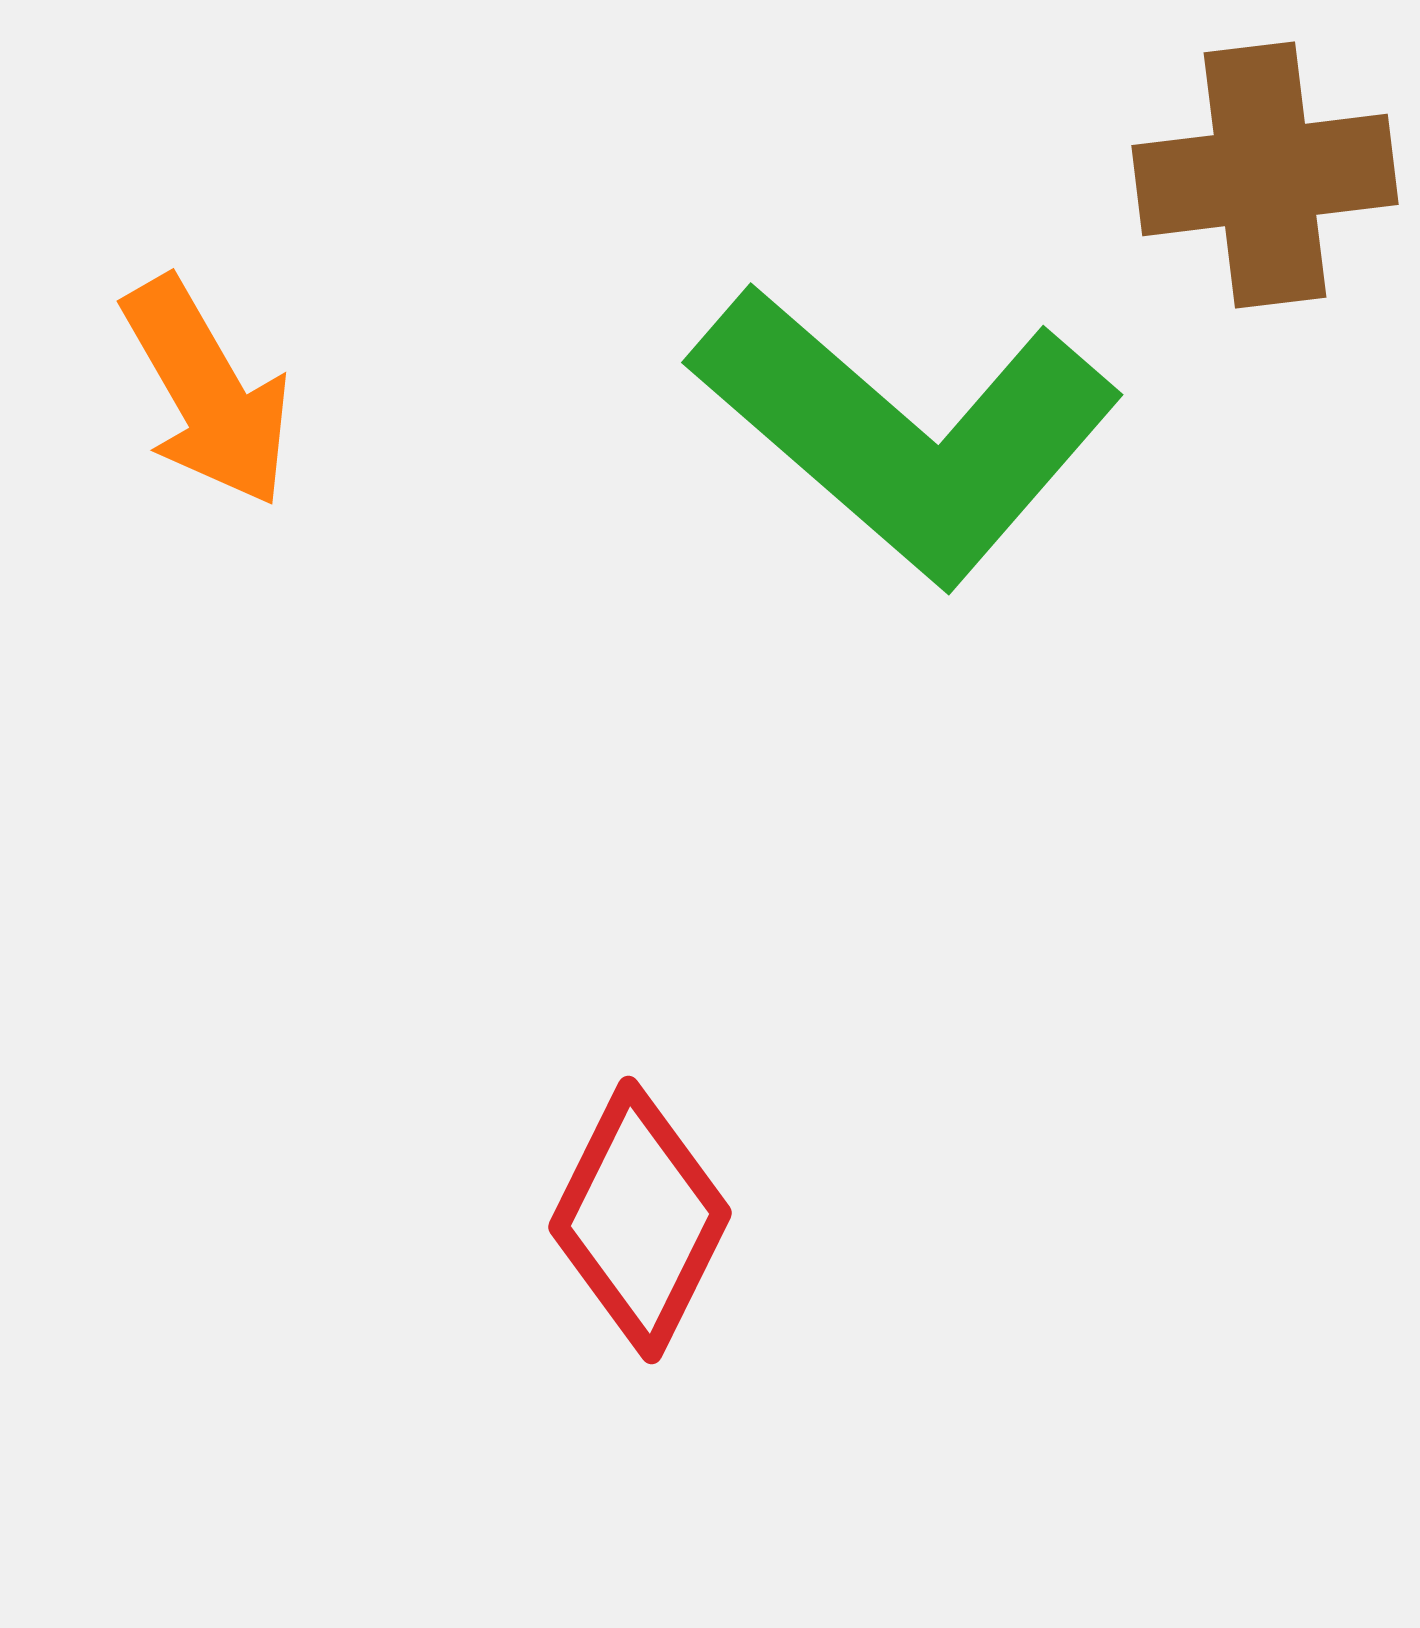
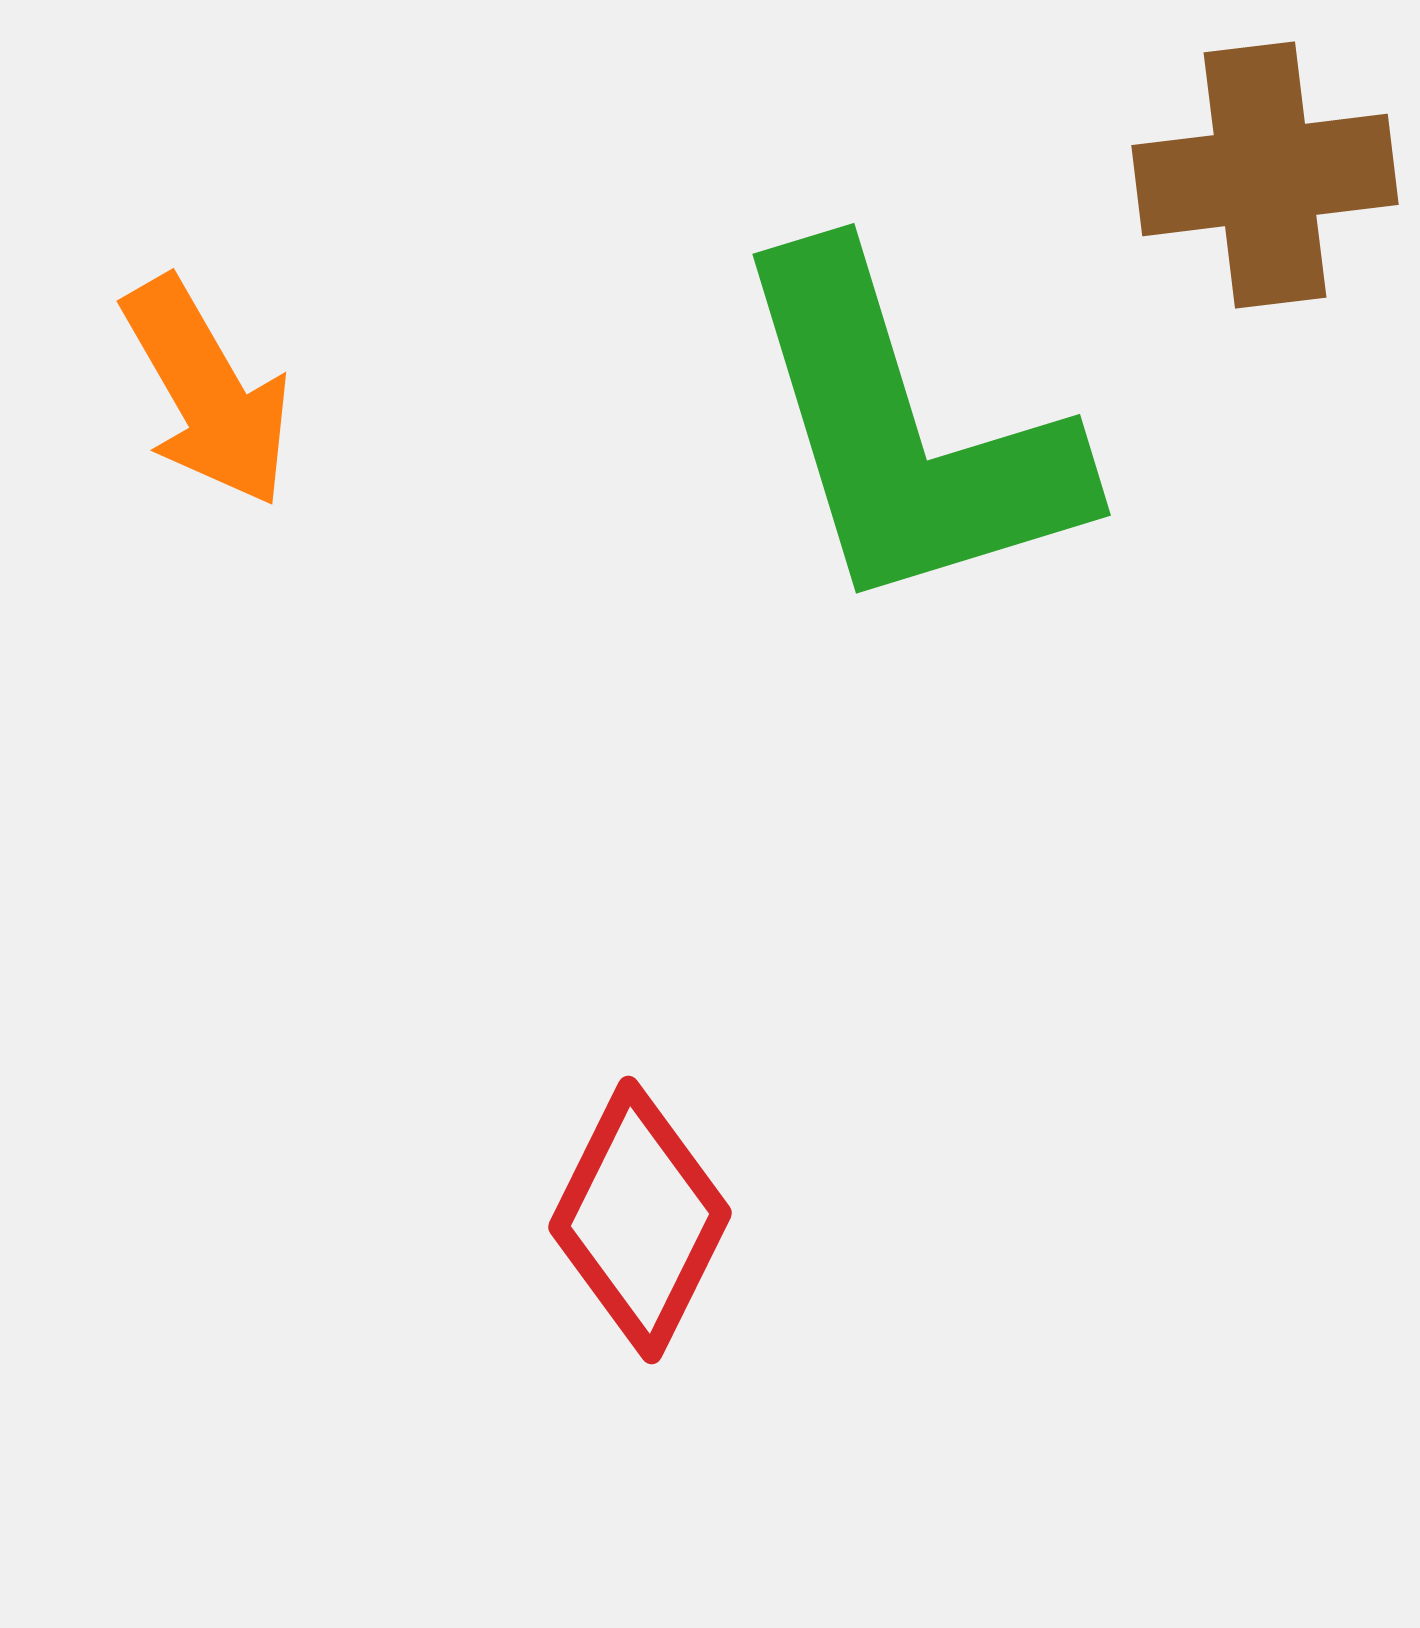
green L-shape: rotated 32 degrees clockwise
